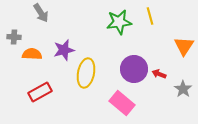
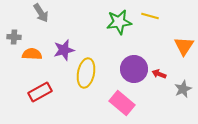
yellow line: rotated 60 degrees counterclockwise
gray star: rotated 12 degrees clockwise
